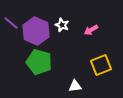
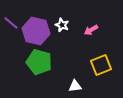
purple hexagon: rotated 12 degrees counterclockwise
